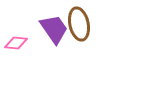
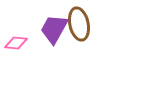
purple trapezoid: rotated 116 degrees counterclockwise
